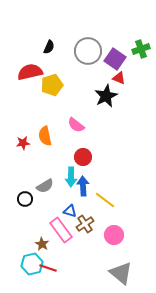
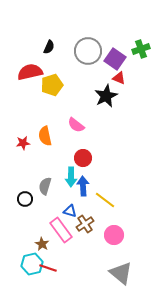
red circle: moved 1 px down
gray semicircle: rotated 138 degrees clockwise
